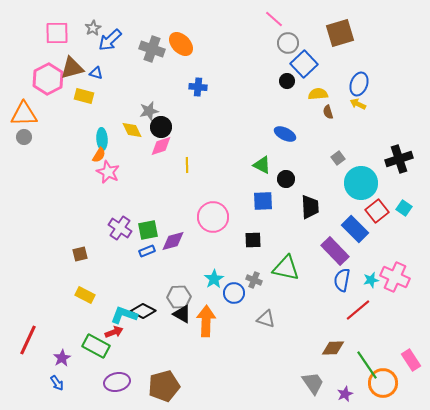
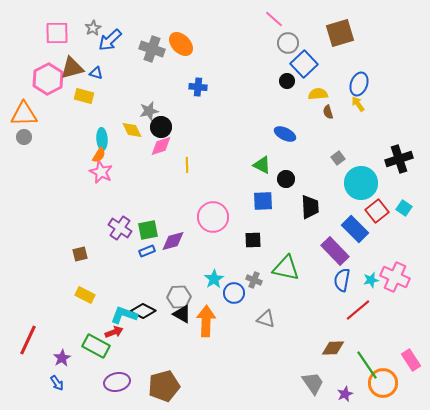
yellow arrow at (358, 104): rotated 28 degrees clockwise
pink star at (108, 172): moved 7 px left
